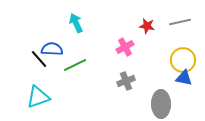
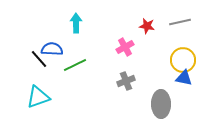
cyan arrow: rotated 24 degrees clockwise
